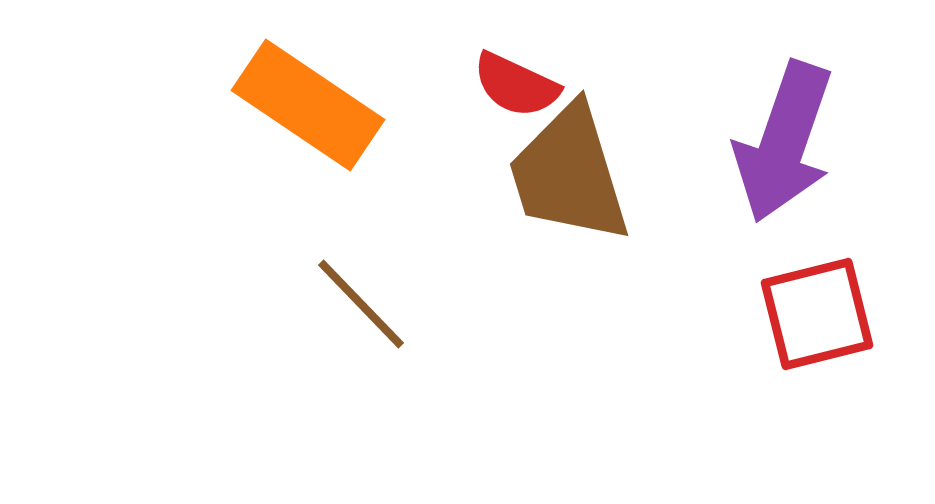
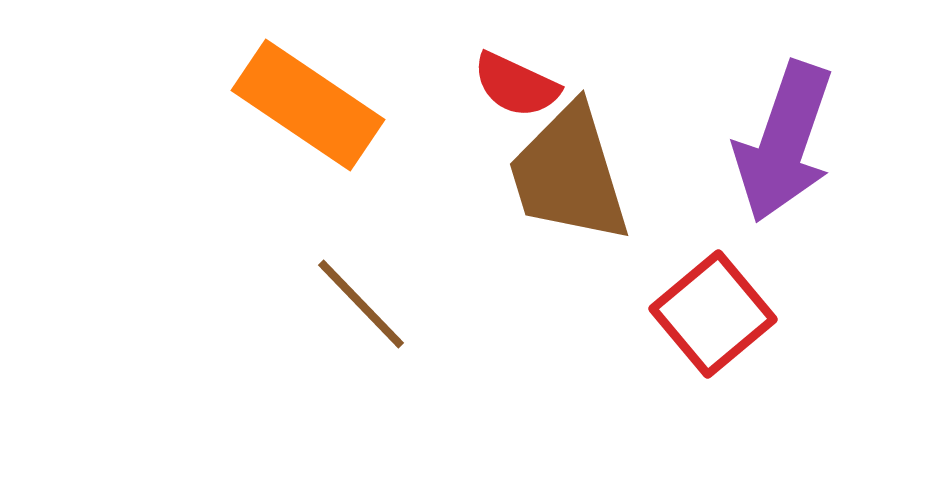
red square: moved 104 px left; rotated 26 degrees counterclockwise
